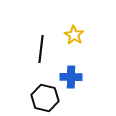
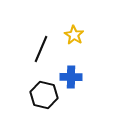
black line: rotated 16 degrees clockwise
black hexagon: moved 1 px left, 3 px up
